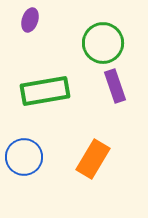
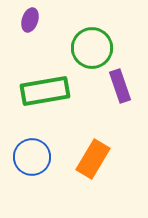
green circle: moved 11 px left, 5 px down
purple rectangle: moved 5 px right
blue circle: moved 8 px right
